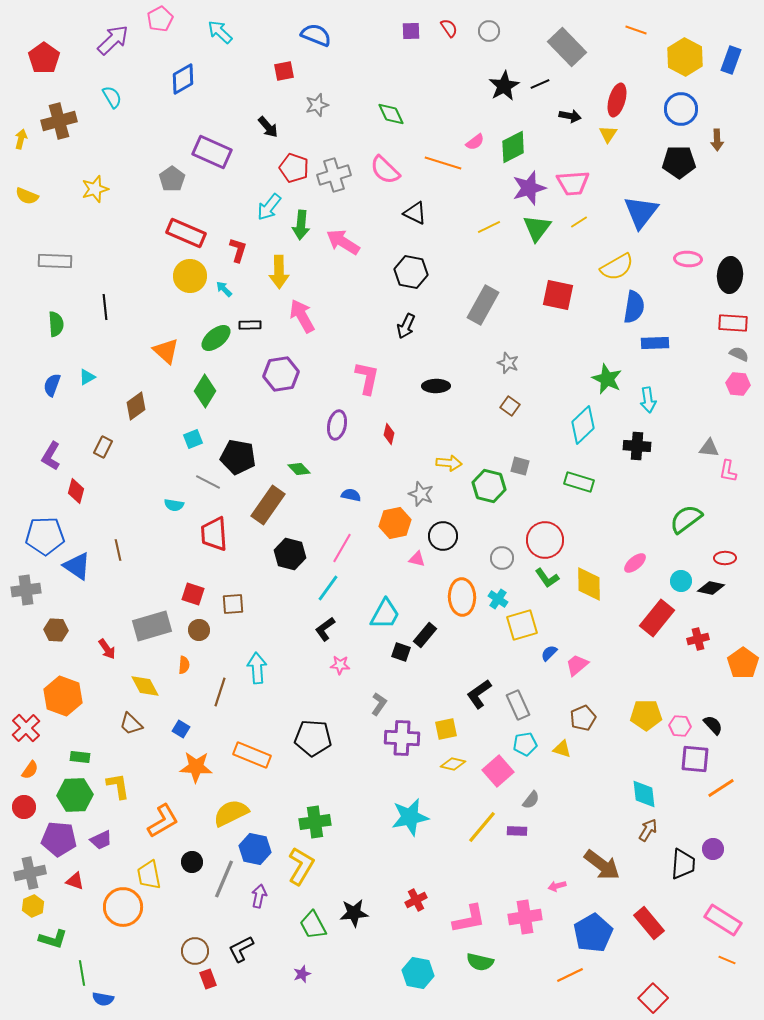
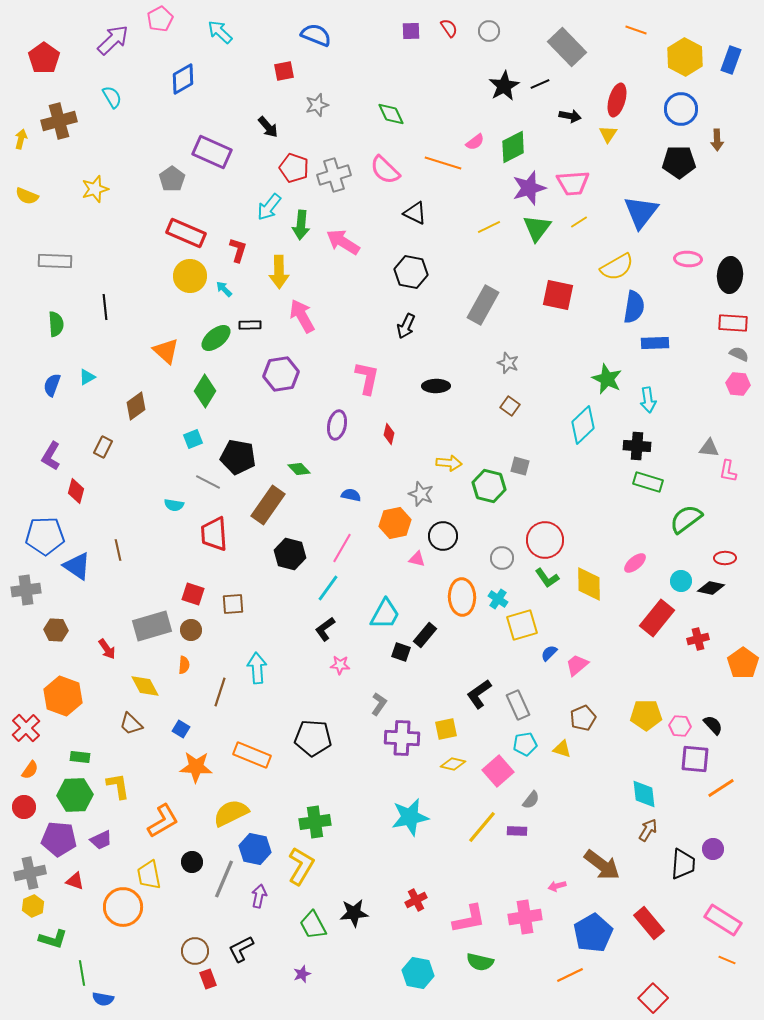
green rectangle at (579, 482): moved 69 px right
brown circle at (199, 630): moved 8 px left
